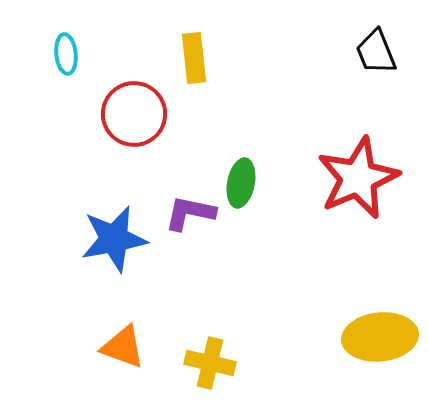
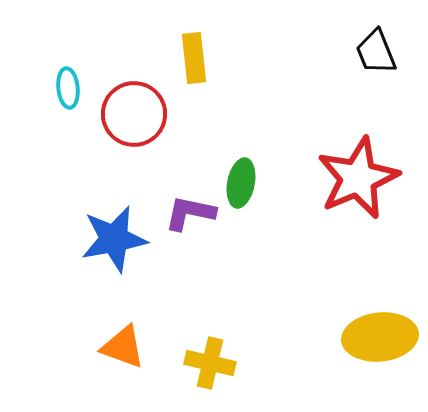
cyan ellipse: moved 2 px right, 34 px down
